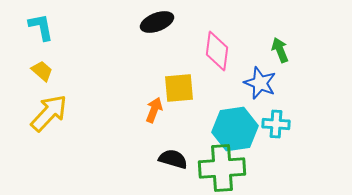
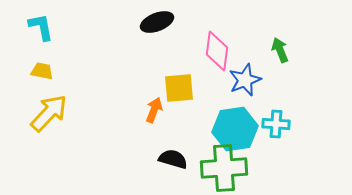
yellow trapezoid: rotated 30 degrees counterclockwise
blue star: moved 15 px left, 3 px up; rotated 28 degrees clockwise
green cross: moved 2 px right
